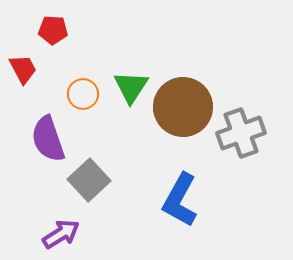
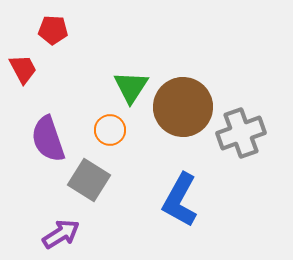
orange circle: moved 27 px right, 36 px down
gray square: rotated 15 degrees counterclockwise
